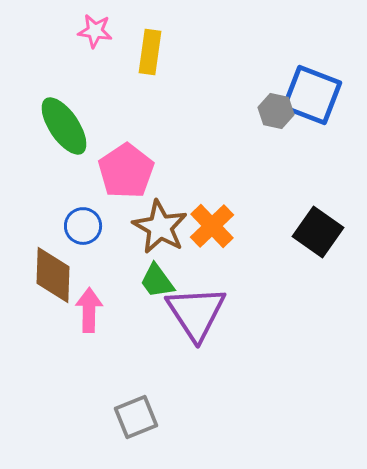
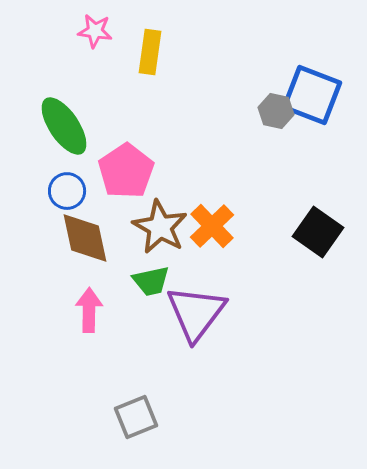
blue circle: moved 16 px left, 35 px up
brown diamond: moved 32 px right, 37 px up; rotated 14 degrees counterclockwise
green trapezoid: moved 6 px left; rotated 66 degrees counterclockwise
purple triangle: rotated 10 degrees clockwise
